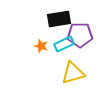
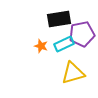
purple pentagon: moved 2 px right, 1 px up; rotated 10 degrees counterclockwise
